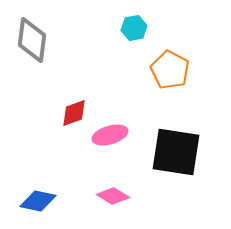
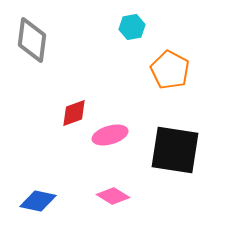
cyan hexagon: moved 2 px left, 1 px up
black square: moved 1 px left, 2 px up
